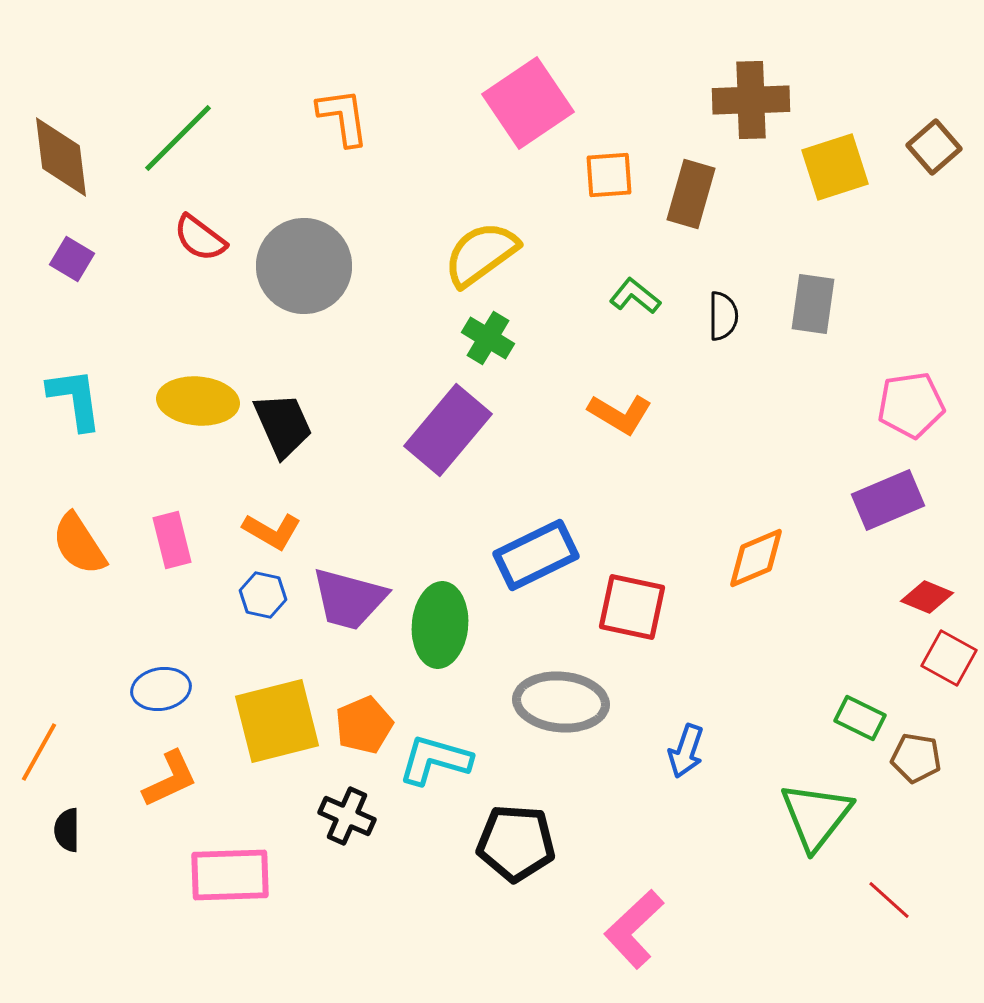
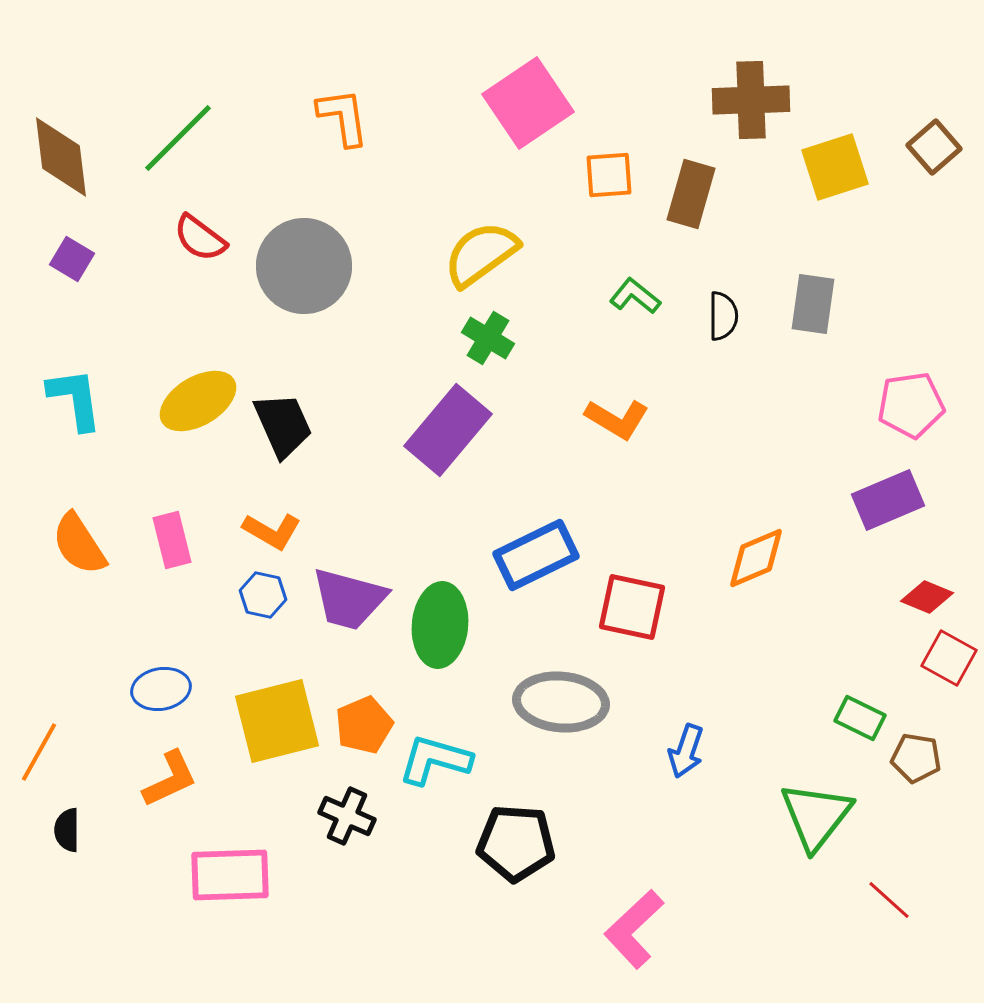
yellow ellipse at (198, 401): rotated 36 degrees counterclockwise
orange L-shape at (620, 414): moved 3 px left, 5 px down
